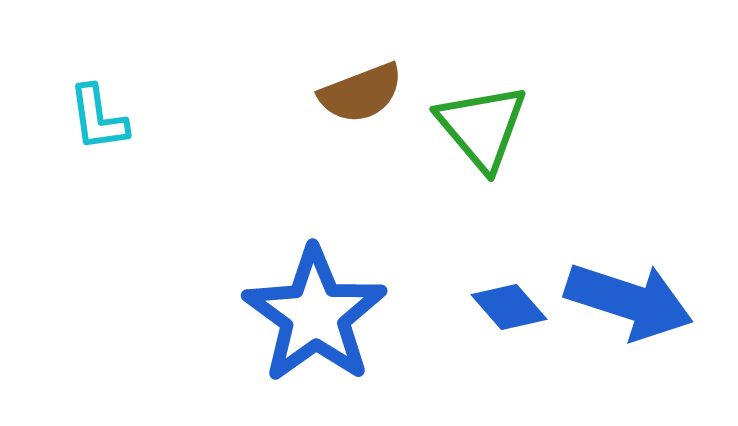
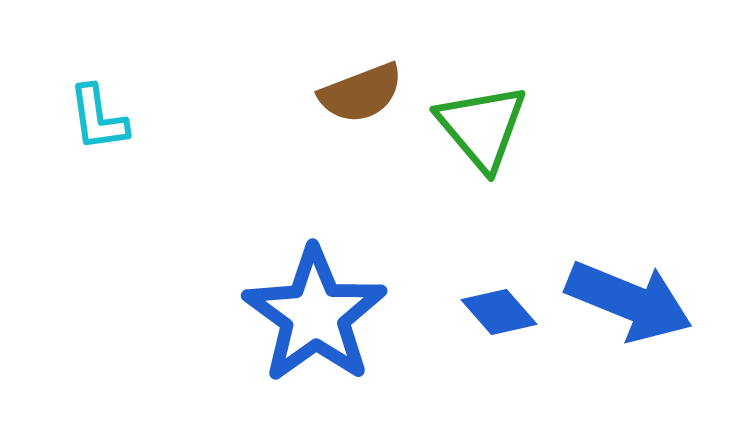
blue arrow: rotated 4 degrees clockwise
blue diamond: moved 10 px left, 5 px down
